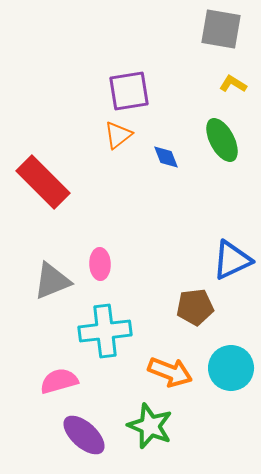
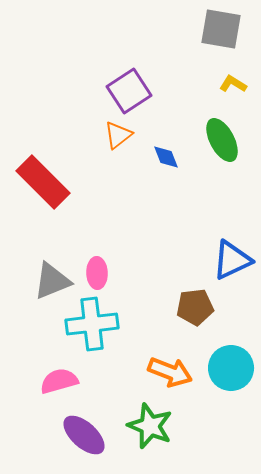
purple square: rotated 24 degrees counterclockwise
pink ellipse: moved 3 px left, 9 px down
cyan cross: moved 13 px left, 7 px up
